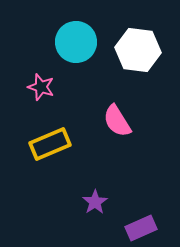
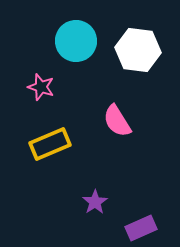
cyan circle: moved 1 px up
